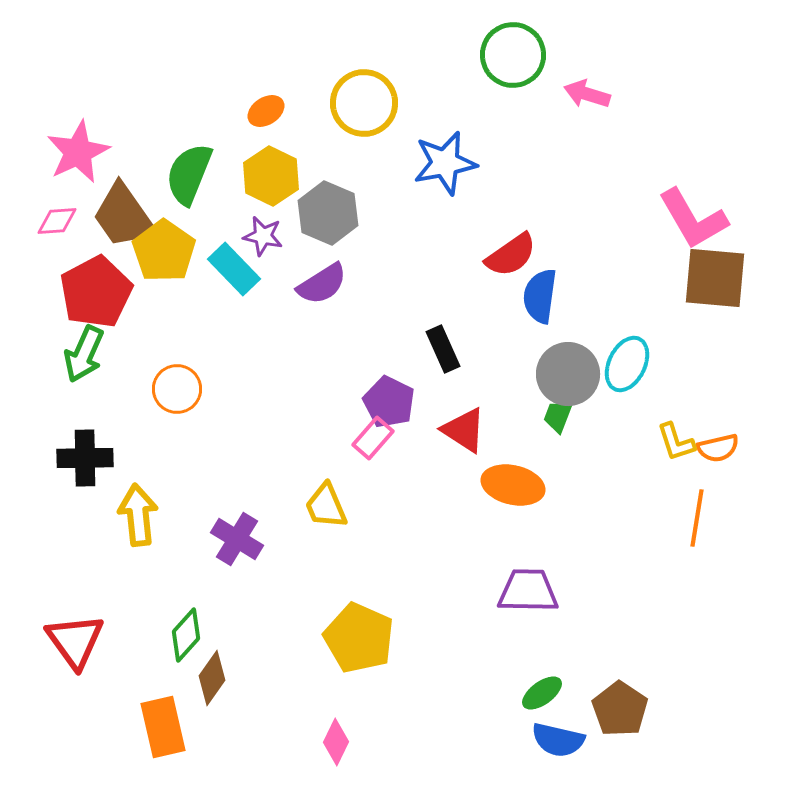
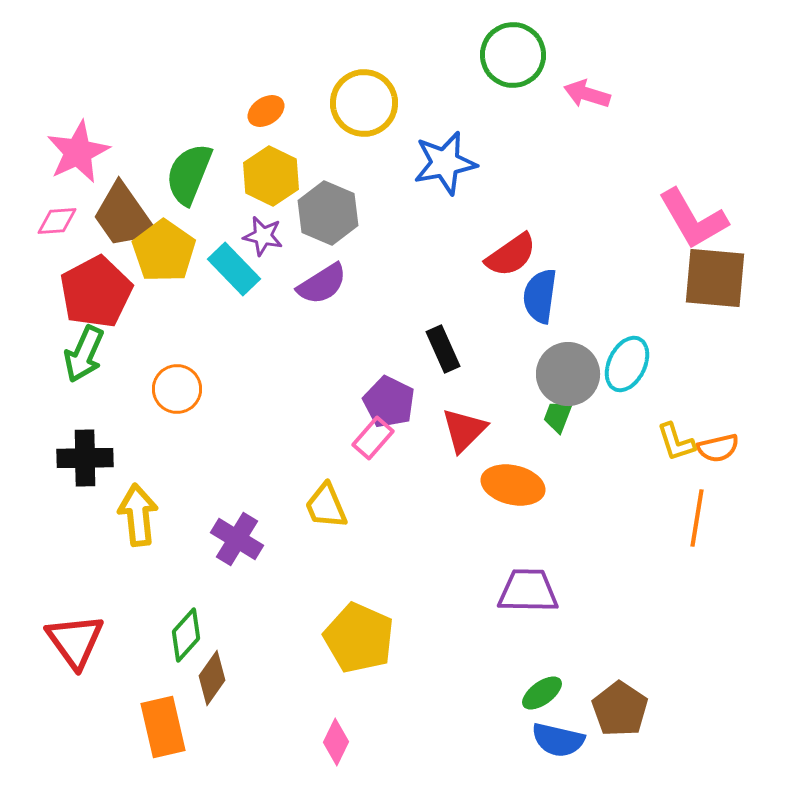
red triangle at (464, 430): rotated 42 degrees clockwise
